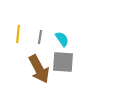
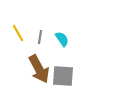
yellow line: moved 1 px up; rotated 36 degrees counterclockwise
gray square: moved 14 px down
